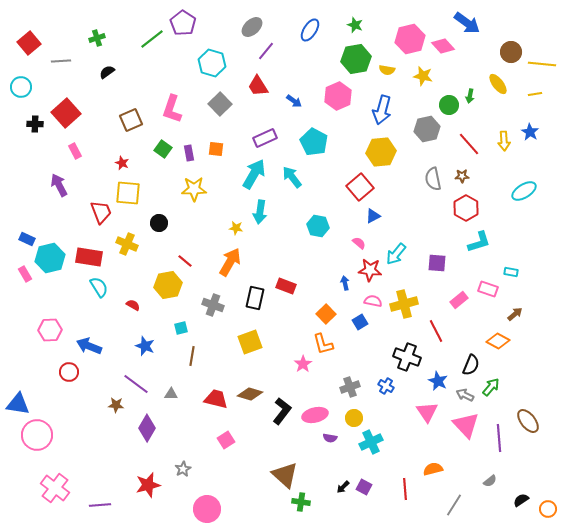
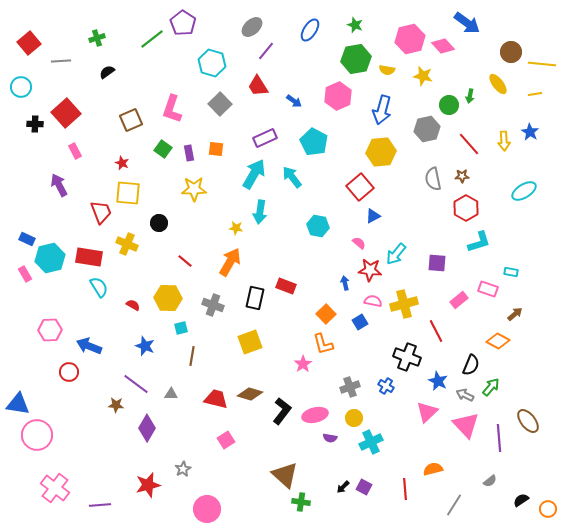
yellow hexagon at (168, 285): moved 13 px down; rotated 12 degrees clockwise
pink triangle at (427, 412): rotated 20 degrees clockwise
